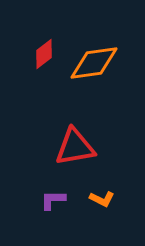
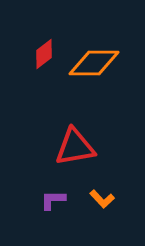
orange diamond: rotated 9 degrees clockwise
orange L-shape: rotated 20 degrees clockwise
